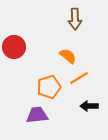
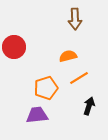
orange semicircle: rotated 54 degrees counterclockwise
orange pentagon: moved 3 px left, 1 px down
black arrow: rotated 108 degrees clockwise
